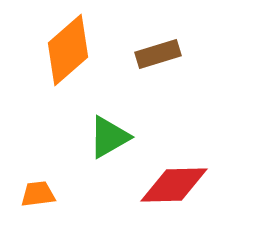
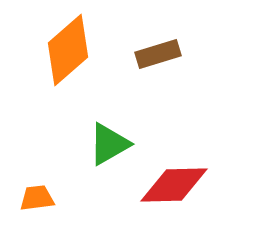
green triangle: moved 7 px down
orange trapezoid: moved 1 px left, 4 px down
